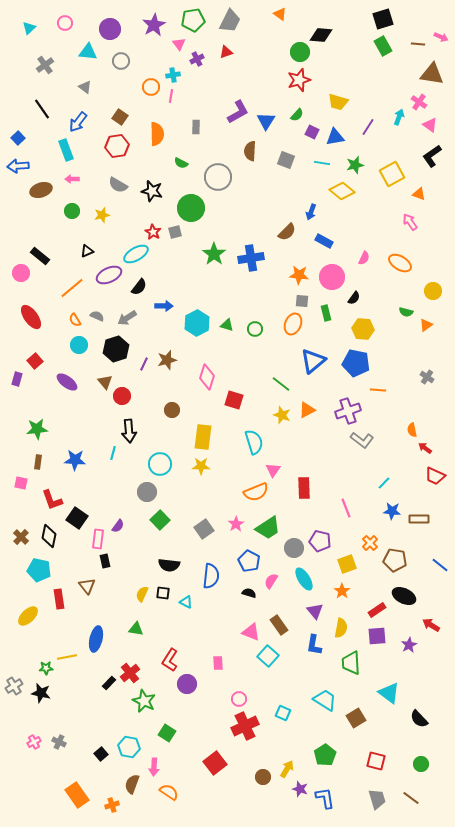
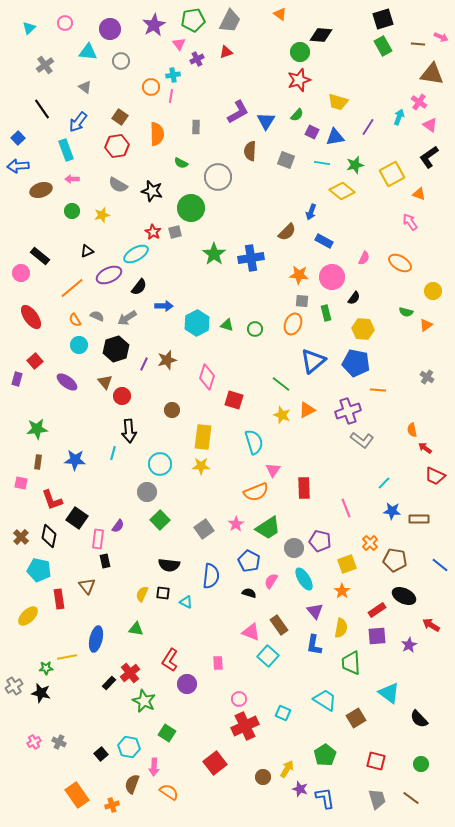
black L-shape at (432, 156): moved 3 px left, 1 px down
